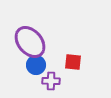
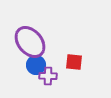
red square: moved 1 px right
purple cross: moved 3 px left, 5 px up
